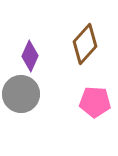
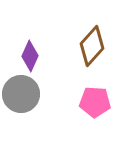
brown diamond: moved 7 px right, 2 px down
